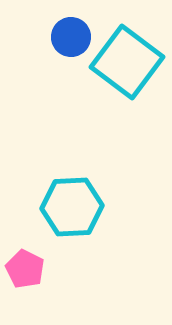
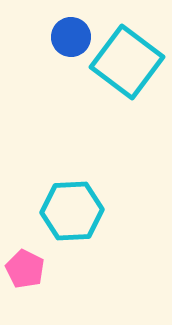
cyan hexagon: moved 4 px down
